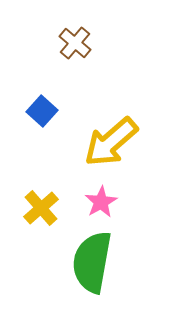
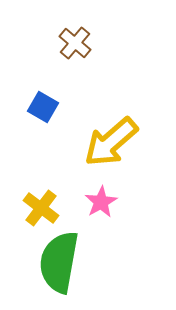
blue square: moved 1 px right, 4 px up; rotated 12 degrees counterclockwise
yellow cross: rotated 12 degrees counterclockwise
green semicircle: moved 33 px left
